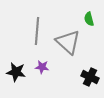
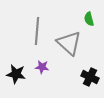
gray triangle: moved 1 px right, 1 px down
black star: moved 2 px down
